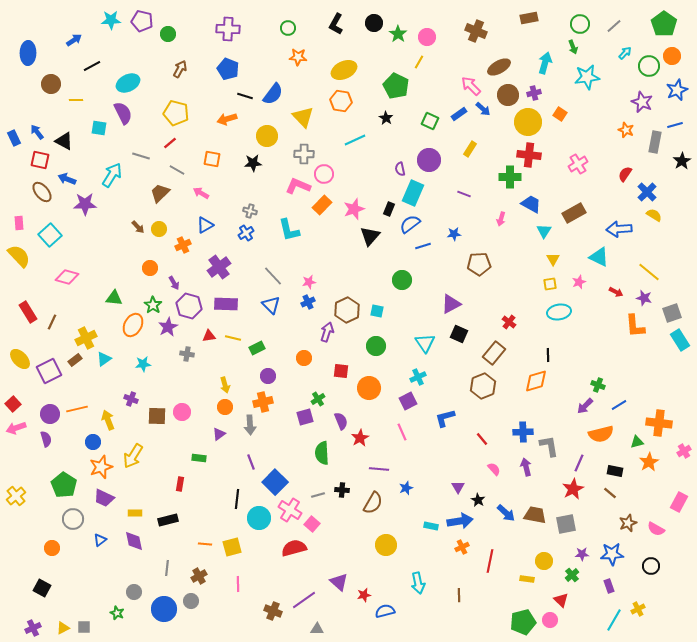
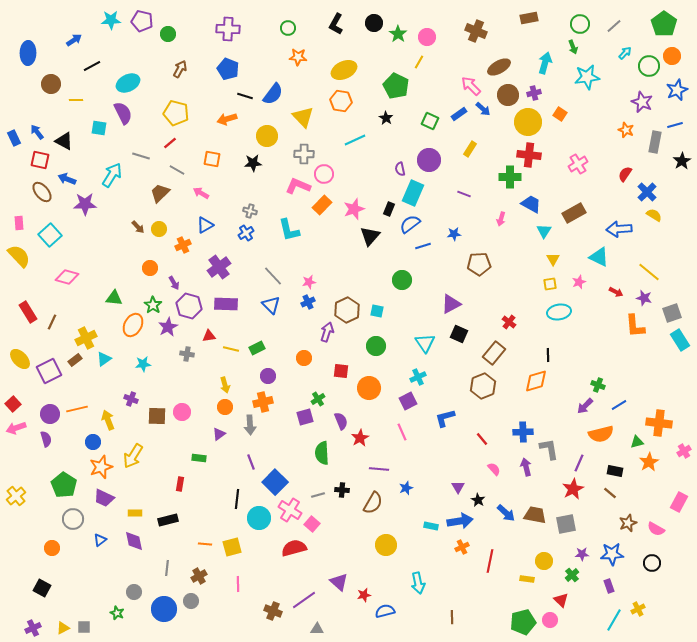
yellow line at (233, 338): moved 2 px left, 11 px down
gray L-shape at (549, 446): moved 3 px down
black circle at (651, 566): moved 1 px right, 3 px up
brown line at (459, 595): moved 7 px left, 22 px down
